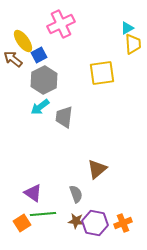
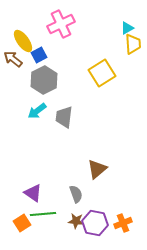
yellow square: rotated 24 degrees counterclockwise
cyan arrow: moved 3 px left, 4 px down
